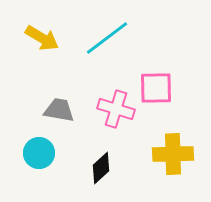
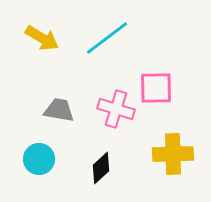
cyan circle: moved 6 px down
